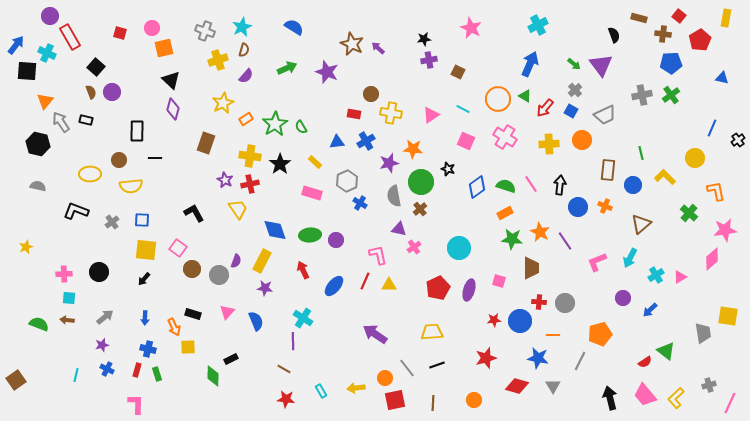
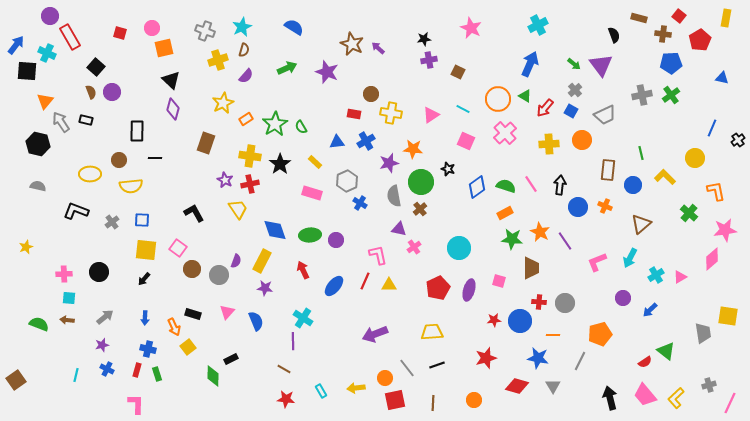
pink cross at (505, 137): moved 4 px up; rotated 15 degrees clockwise
purple arrow at (375, 334): rotated 55 degrees counterclockwise
yellow square at (188, 347): rotated 35 degrees counterclockwise
